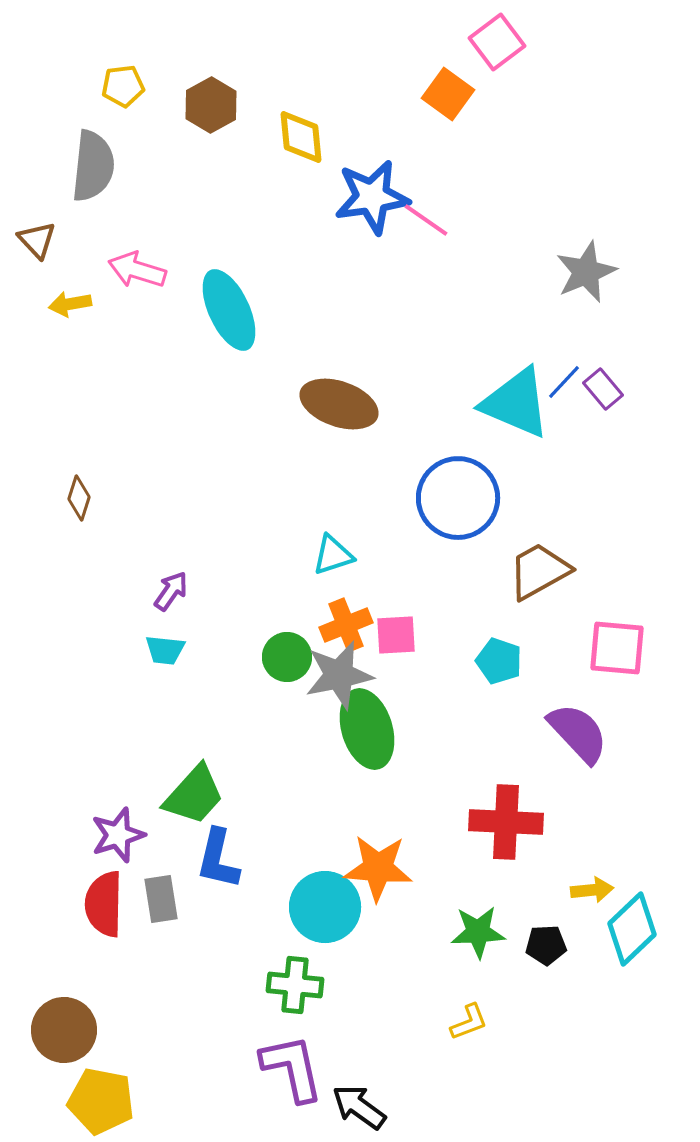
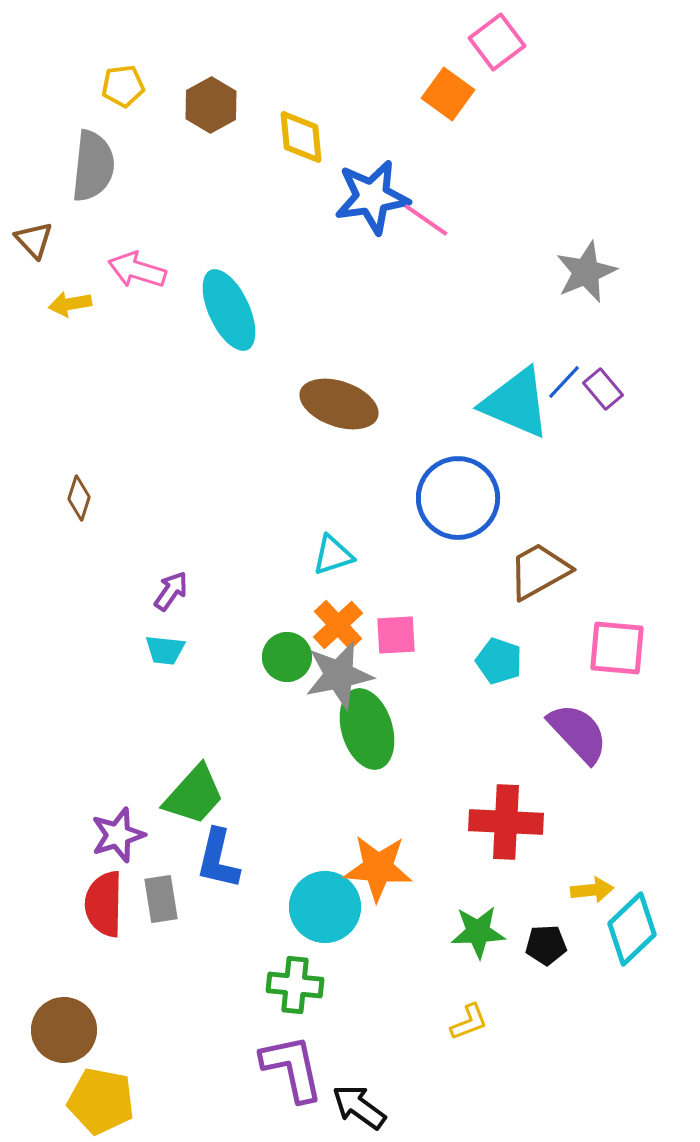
brown triangle at (37, 240): moved 3 px left
orange cross at (346, 625): moved 8 px left; rotated 21 degrees counterclockwise
